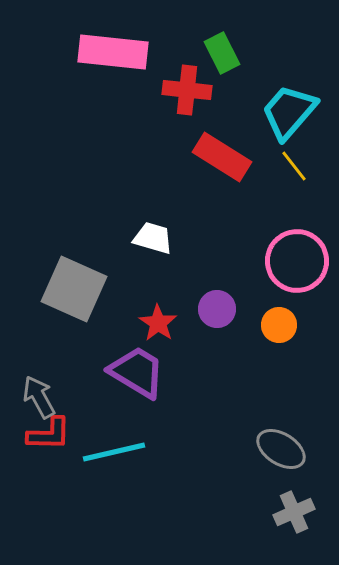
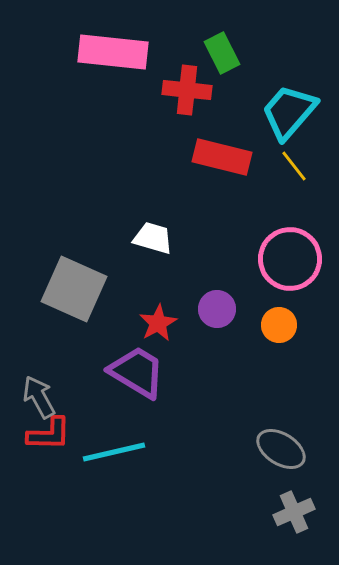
red rectangle: rotated 18 degrees counterclockwise
pink circle: moved 7 px left, 2 px up
red star: rotated 9 degrees clockwise
